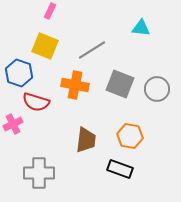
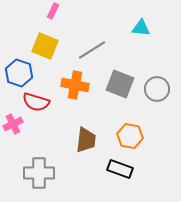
pink rectangle: moved 3 px right
